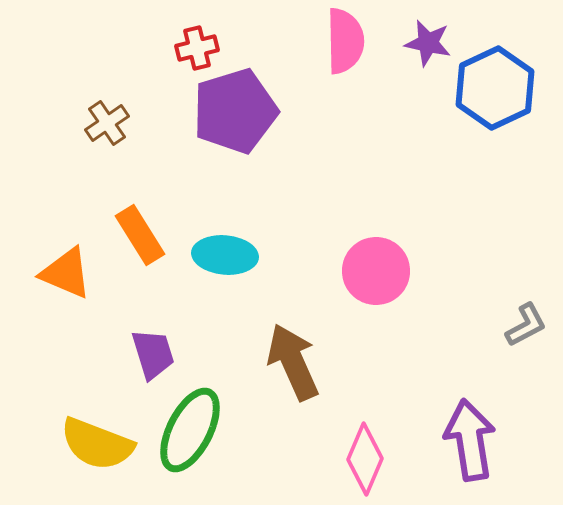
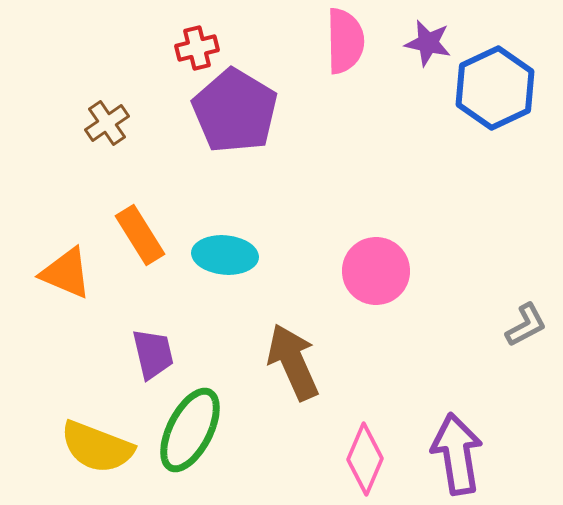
purple pentagon: rotated 24 degrees counterclockwise
purple trapezoid: rotated 4 degrees clockwise
purple arrow: moved 13 px left, 14 px down
yellow semicircle: moved 3 px down
